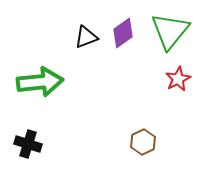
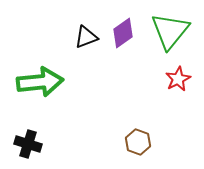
brown hexagon: moved 5 px left; rotated 15 degrees counterclockwise
